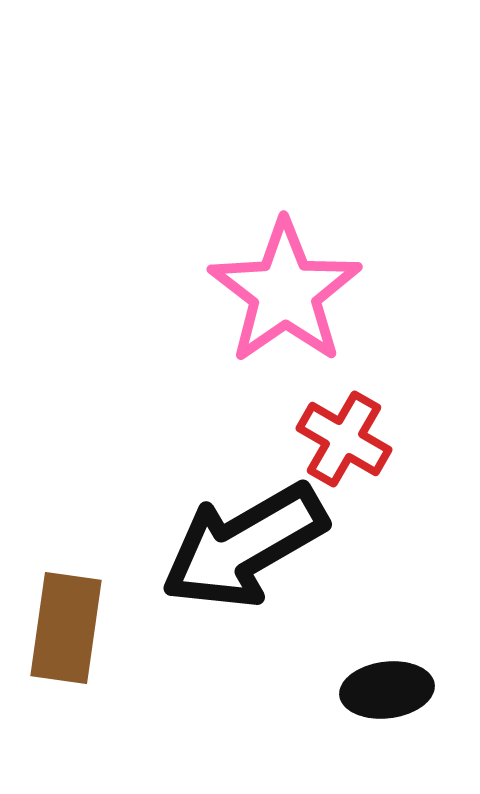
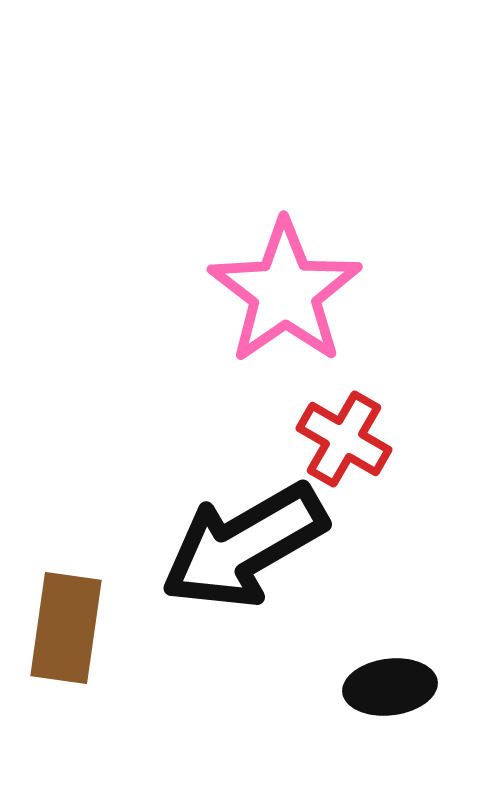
black ellipse: moved 3 px right, 3 px up
